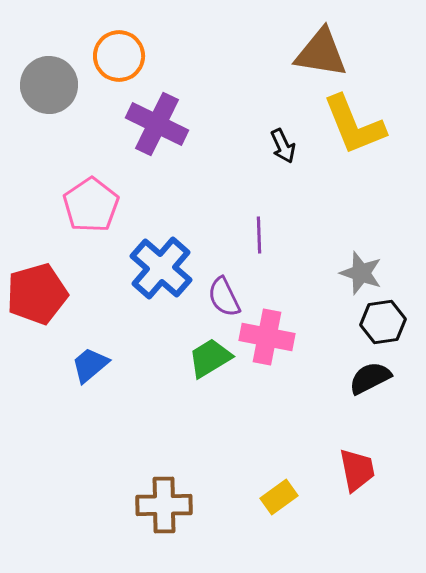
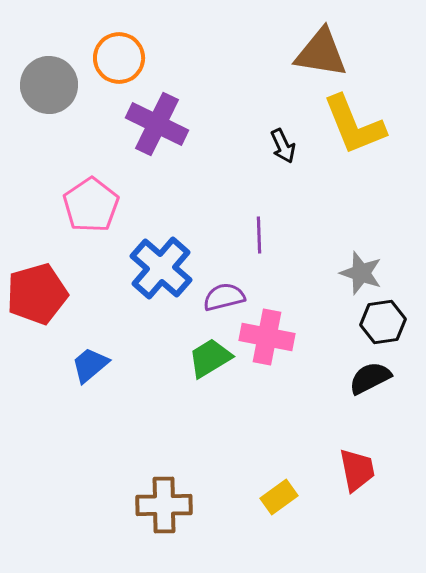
orange circle: moved 2 px down
purple semicircle: rotated 102 degrees clockwise
